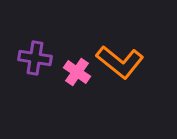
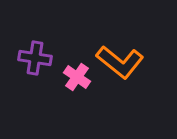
pink cross: moved 5 px down
